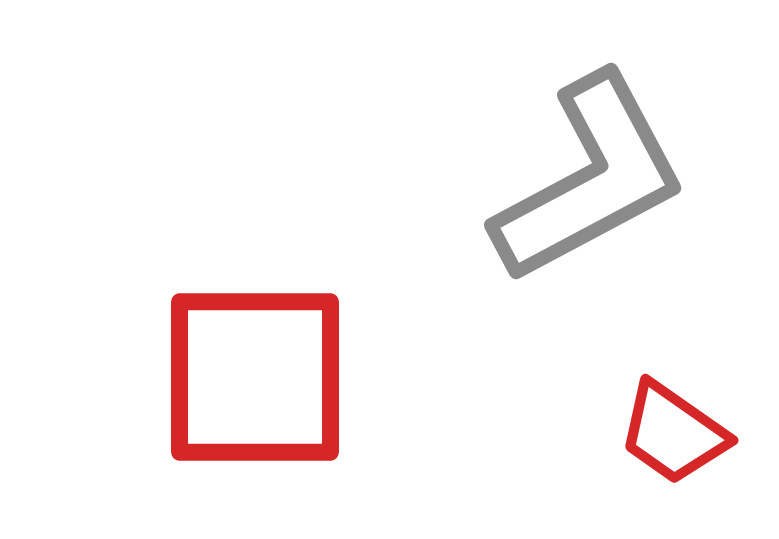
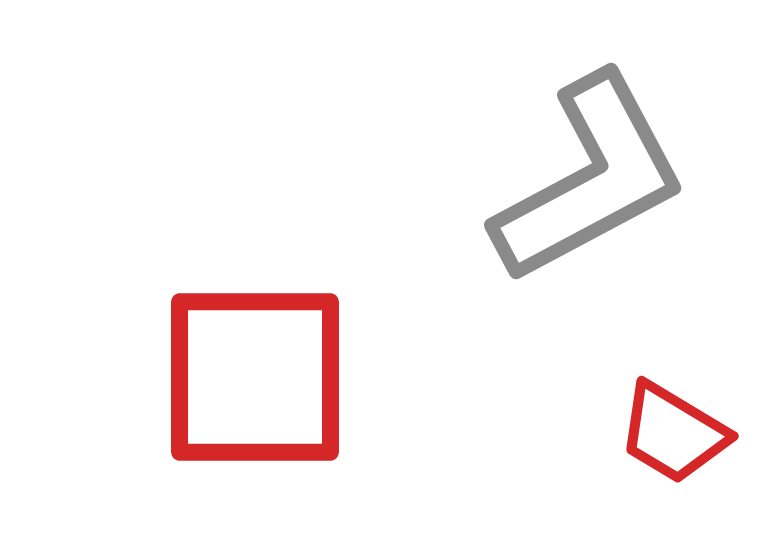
red trapezoid: rotated 4 degrees counterclockwise
